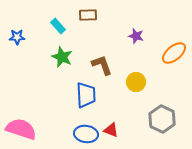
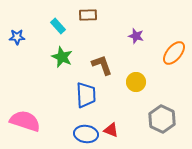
orange ellipse: rotated 10 degrees counterclockwise
pink semicircle: moved 4 px right, 8 px up
